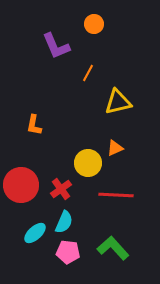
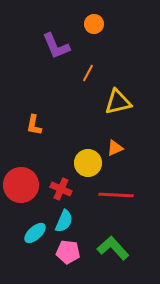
red cross: rotated 30 degrees counterclockwise
cyan semicircle: moved 1 px up
